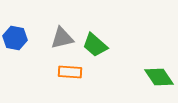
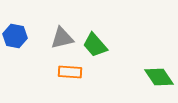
blue hexagon: moved 2 px up
green trapezoid: rotated 8 degrees clockwise
